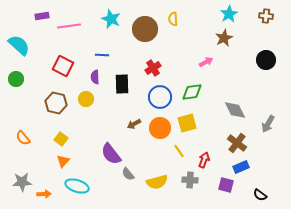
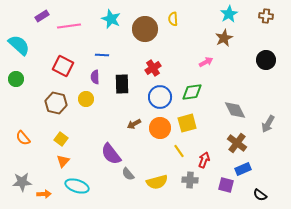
purple rectangle at (42, 16): rotated 24 degrees counterclockwise
blue rectangle at (241, 167): moved 2 px right, 2 px down
